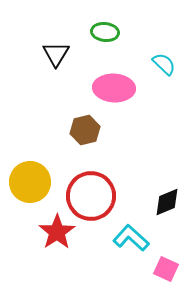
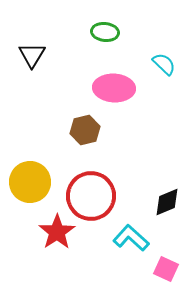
black triangle: moved 24 px left, 1 px down
